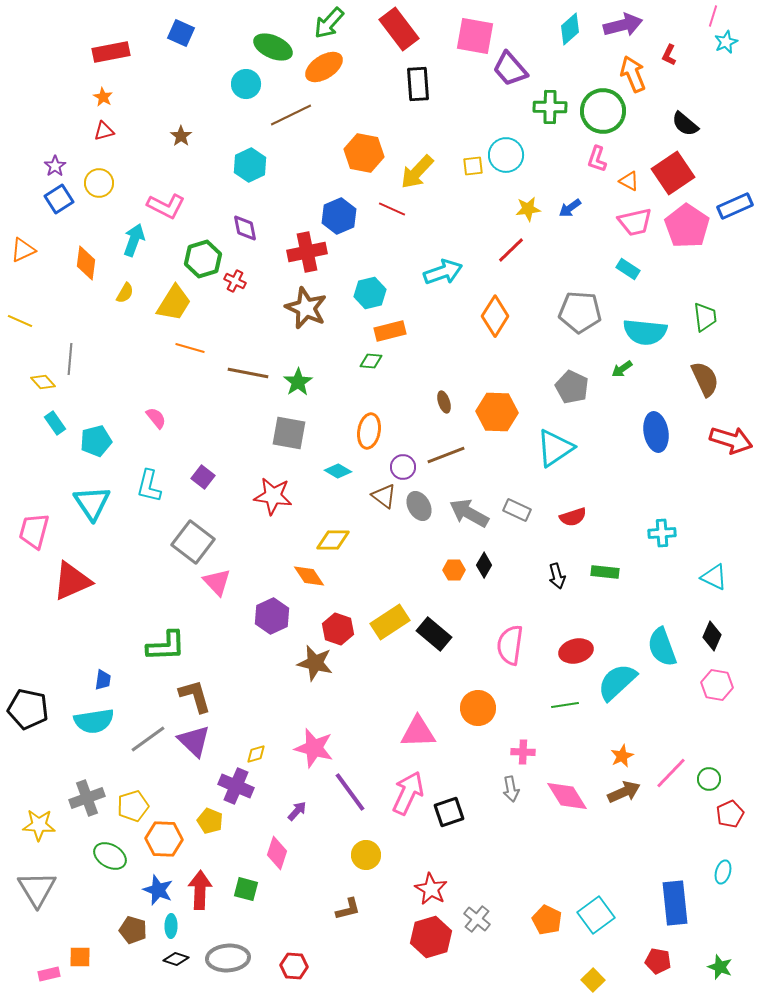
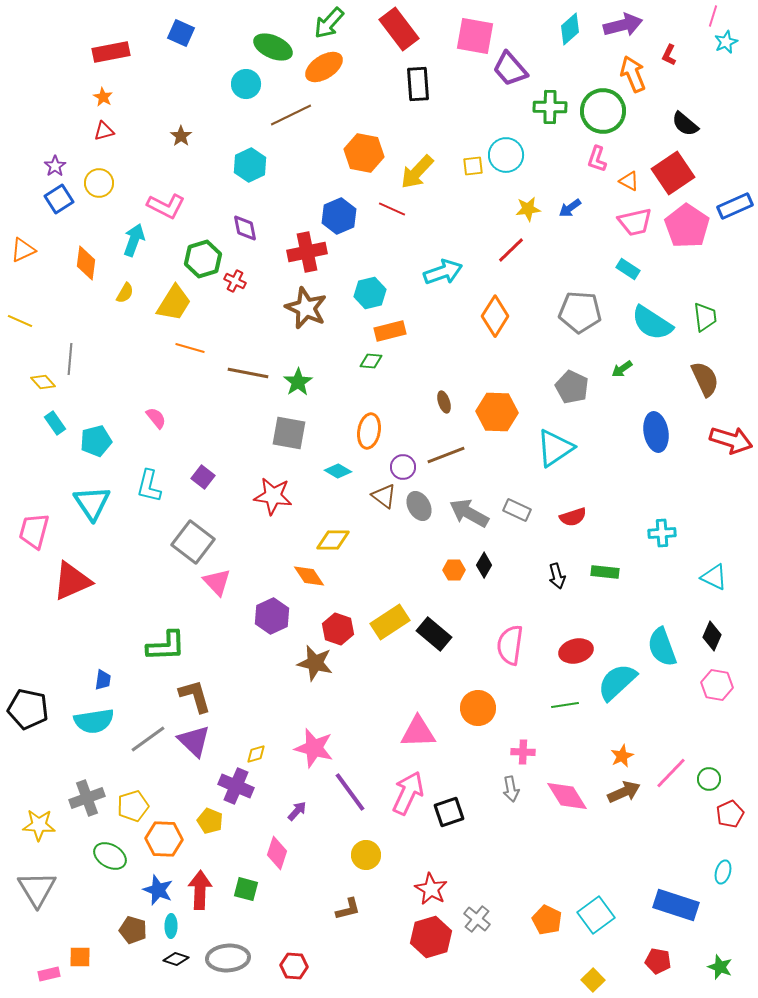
cyan semicircle at (645, 332): moved 7 px right, 9 px up; rotated 27 degrees clockwise
blue rectangle at (675, 903): moved 1 px right, 2 px down; rotated 66 degrees counterclockwise
